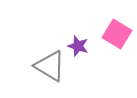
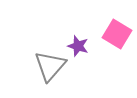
gray triangle: rotated 40 degrees clockwise
